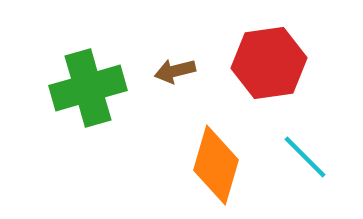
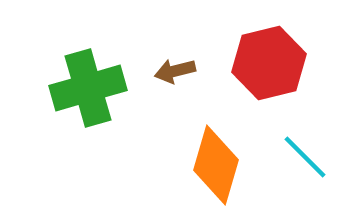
red hexagon: rotated 6 degrees counterclockwise
